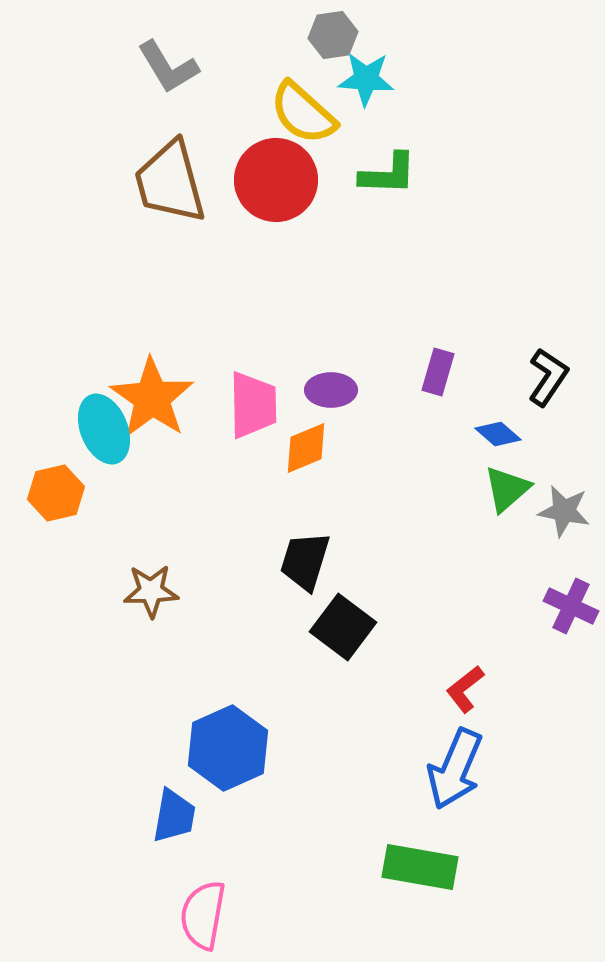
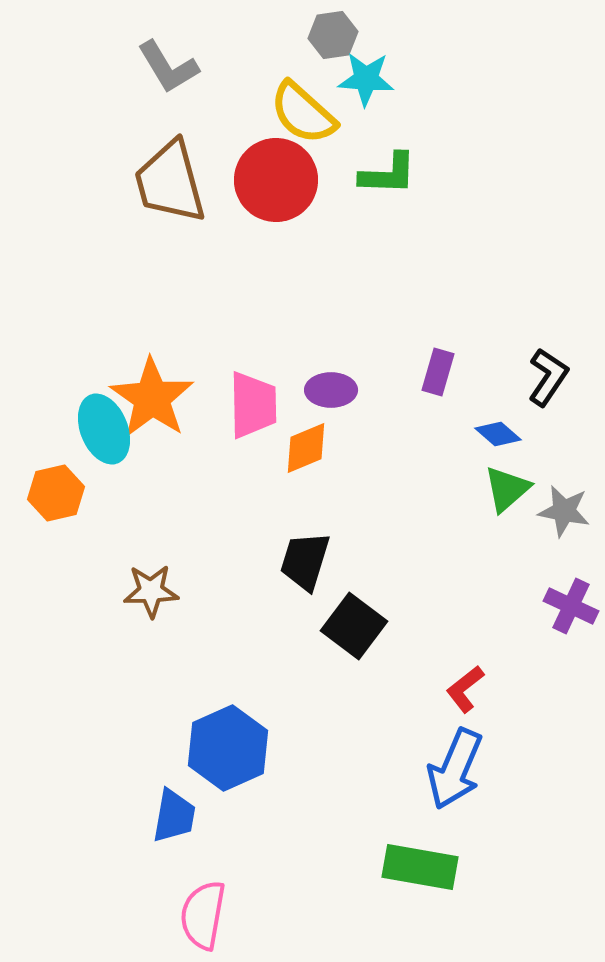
black square: moved 11 px right, 1 px up
